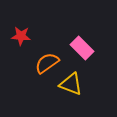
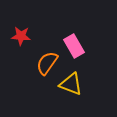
pink rectangle: moved 8 px left, 2 px up; rotated 15 degrees clockwise
orange semicircle: rotated 20 degrees counterclockwise
